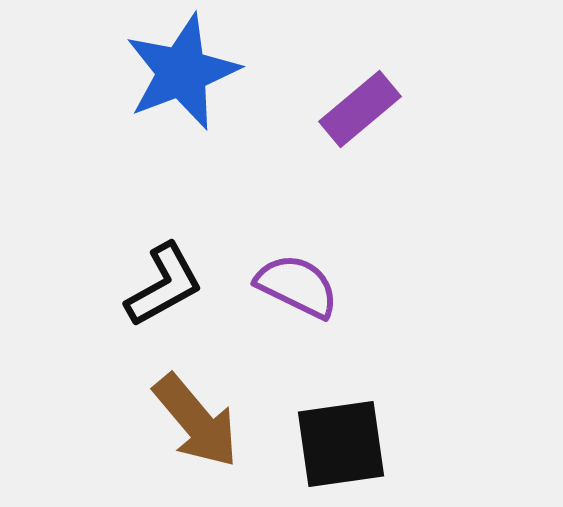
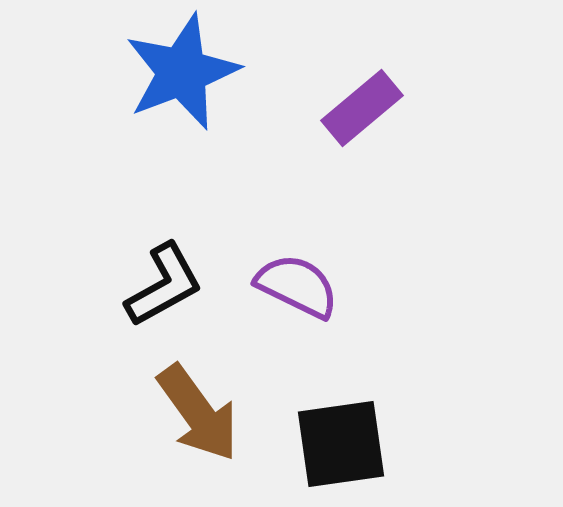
purple rectangle: moved 2 px right, 1 px up
brown arrow: moved 2 px right, 8 px up; rotated 4 degrees clockwise
